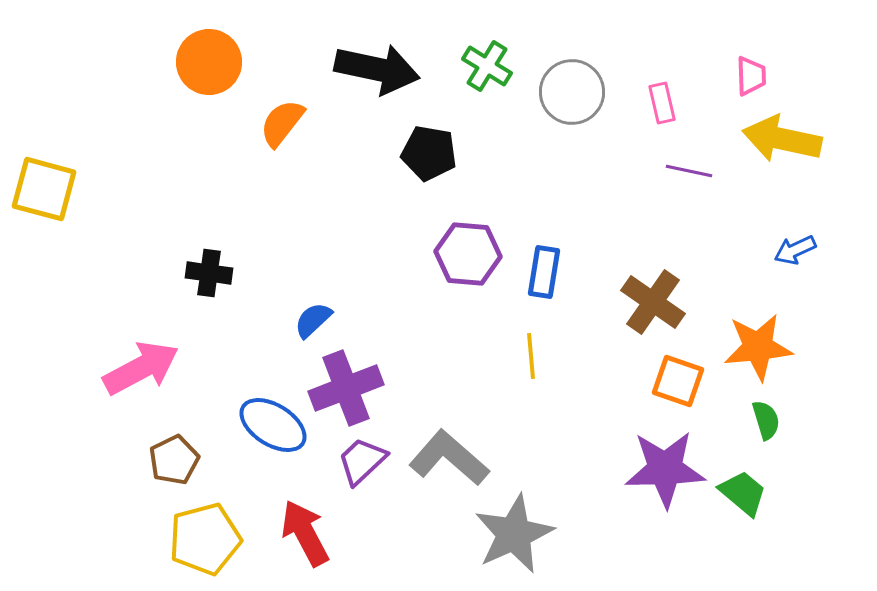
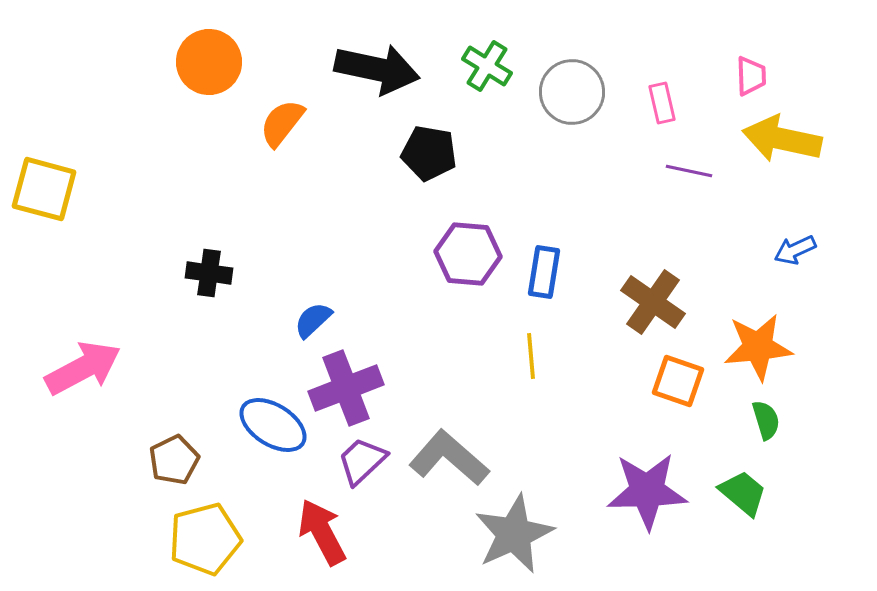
pink arrow: moved 58 px left
purple star: moved 18 px left, 22 px down
red arrow: moved 17 px right, 1 px up
